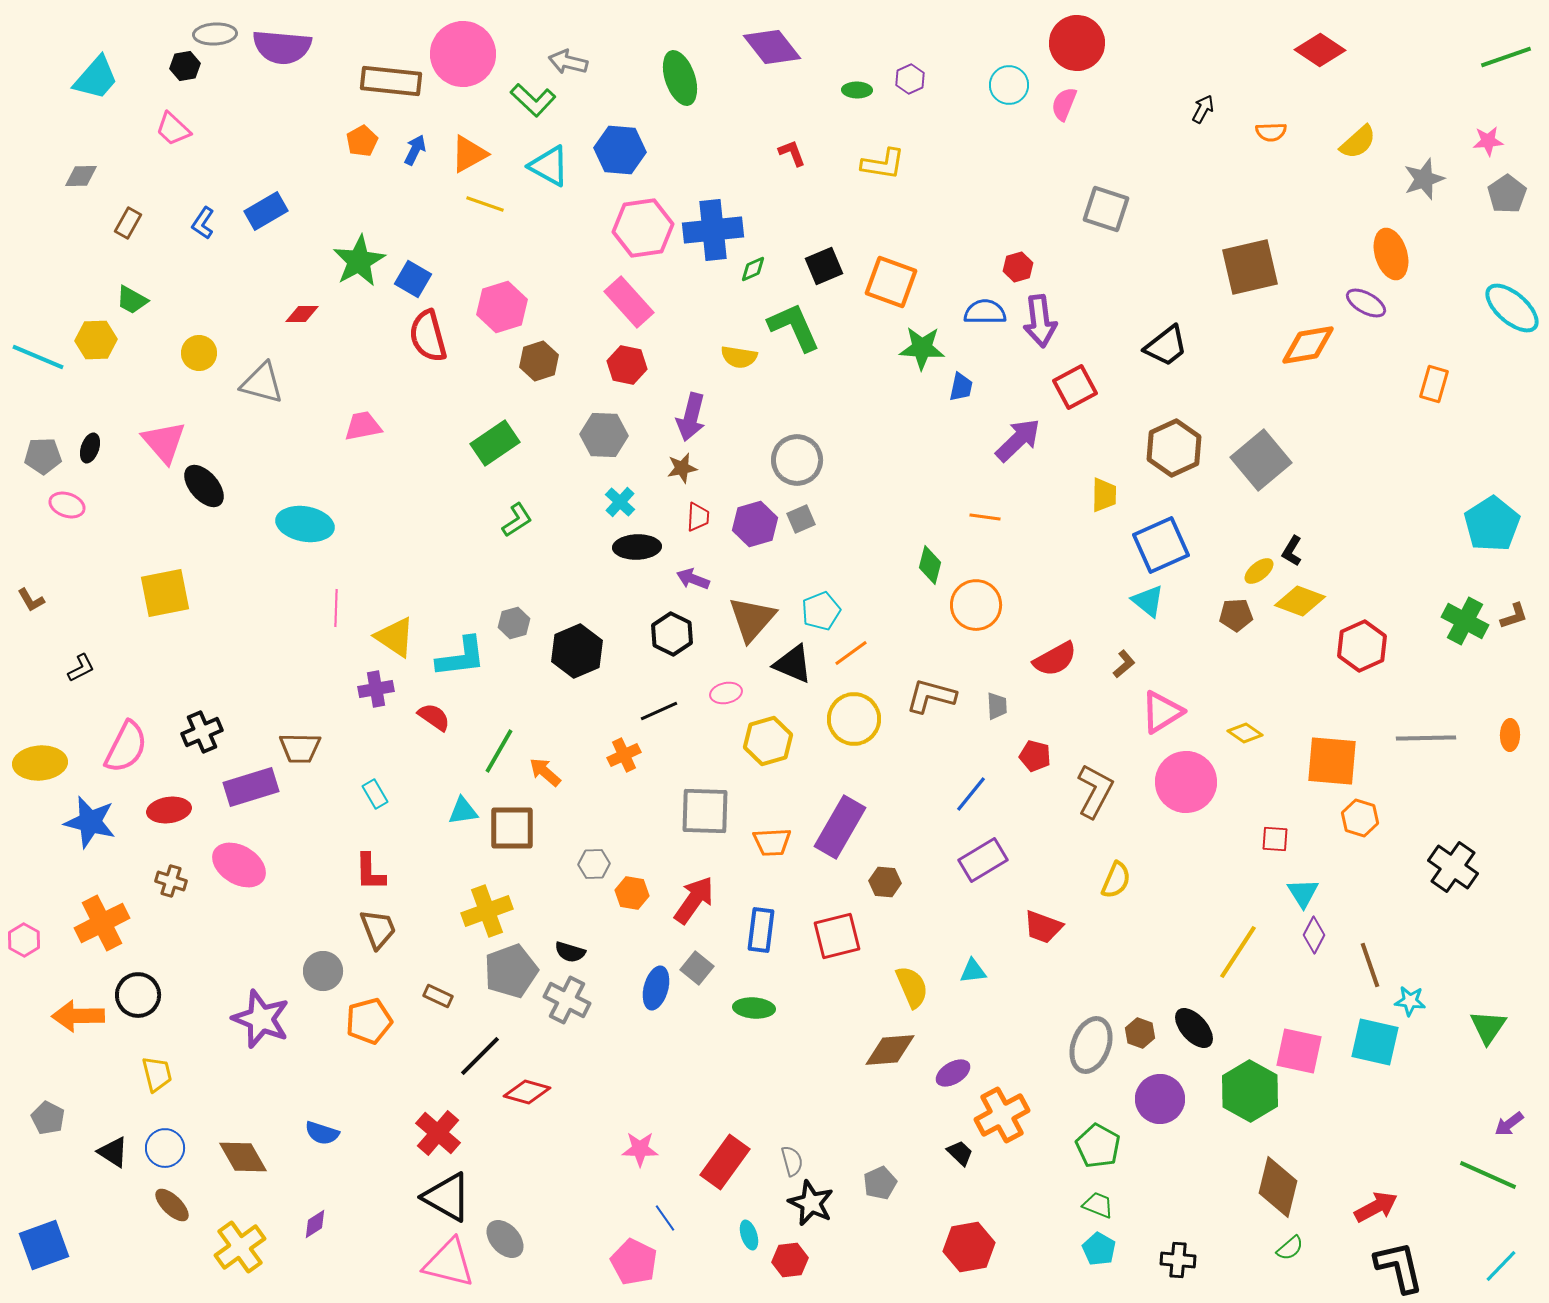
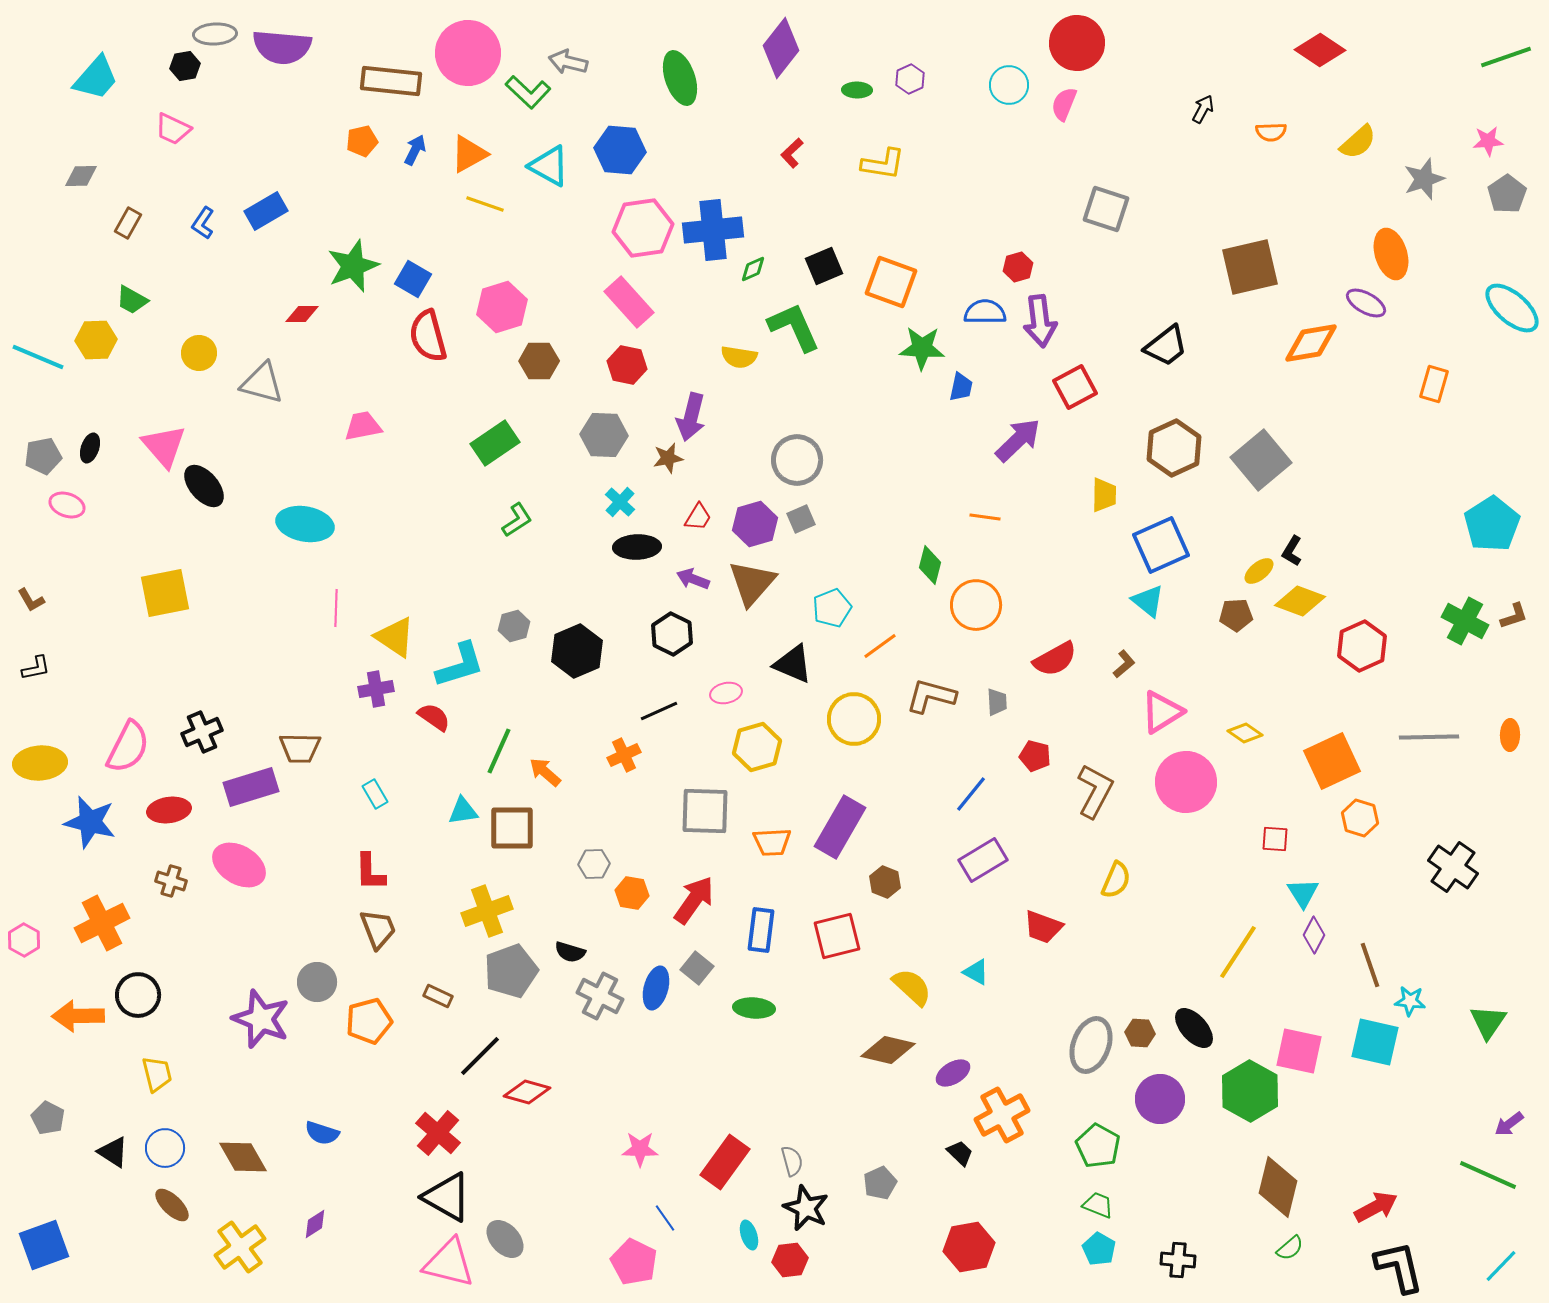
purple diamond at (772, 47): moved 9 px right, 1 px down; rotated 76 degrees clockwise
pink circle at (463, 54): moved 5 px right, 1 px up
green L-shape at (533, 100): moved 5 px left, 8 px up
pink trapezoid at (173, 129): rotated 18 degrees counterclockwise
orange pentagon at (362, 141): rotated 16 degrees clockwise
red L-shape at (792, 153): rotated 112 degrees counterclockwise
green star at (359, 261): moved 6 px left, 5 px down; rotated 8 degrees clockwise
orange diamond at (1308, 345): moved 3 px right, 2 px up
brown hexagon at (539, 361): rotated 18 degrees clockwise
pink triangle at (164, 442): moved 4 px down
gray pentagon at (43, 456): rotated 9 degrees counterclockwise
brown star at (682, 468): moved 14 px left, 10 px up
red trapezoid at (698, 517): rotated 28 degrees clockwise
cyan pentagon at (821, 611): moved 11 px right, 3 px up
brown triangle at (752, 619): moved 36 px up
gray hexagon at (514, 623): moved 3 px down
orange line at (851, 653): moved 29 px right, 7 px up
cyan L-shape at (461, 657): moved 1 px left, 8 px down; rotated 10 degrees counterclockwise
black L-shape at (81, 668): moved 45 px left; rotated 16 degrees clockwise
gray trapezoid at (997, 706): moved 4 px up
gray line at (1426, 738): moved 3 px right, 1 px up
yellow hexagon at (768, 741): moved 11 px left, 6 px down
pink semicircle at (126, 747): moved 2 px right
green line at (499, 751): rotated 6 degrees counterclockwise
orange square at (1332, 761): rotated 30 degrees counterclockwise
brown hexagon at (885, 882): rotated 16 degrees clockwise
gray circle at (323, 971): moved 6 px left, 11 px down
cyan triangle at (973, 971): moved 3 px right, 1 px down; rotated 36 degrees clockwise
yellow semicircle at (912, 987): rotated 24 degrees counterclockwise
gray cross at (567, 1000): moved 33 px right, 4 px up
green triangle at (1488, 1027): moved 5 px up
brown hexagon at (1140, 1033): rotated 16 degrees counterclockwise
brown diamond at (890, 1050): moved 2 px left; rotated 18 degrees clockwise
black star at (811, 1203): moved 5 px left, 5 px down
